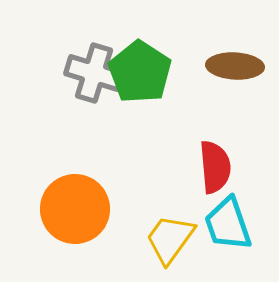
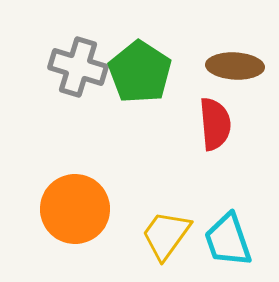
gray cross: moved 16 px left, 6 px up
red semicircle: moved 43 px up
cyan trapezoid: moved 16 px down
yellow trapezoid: moved 4 px left, 4 px up
